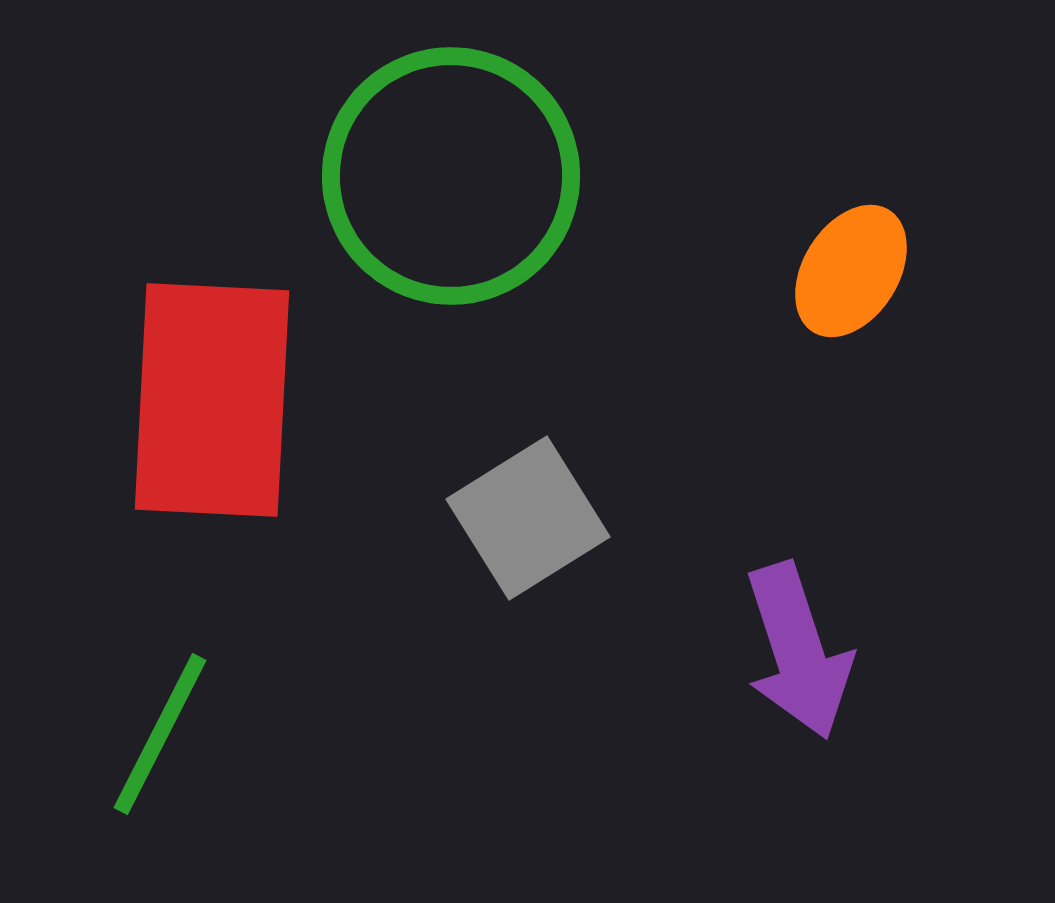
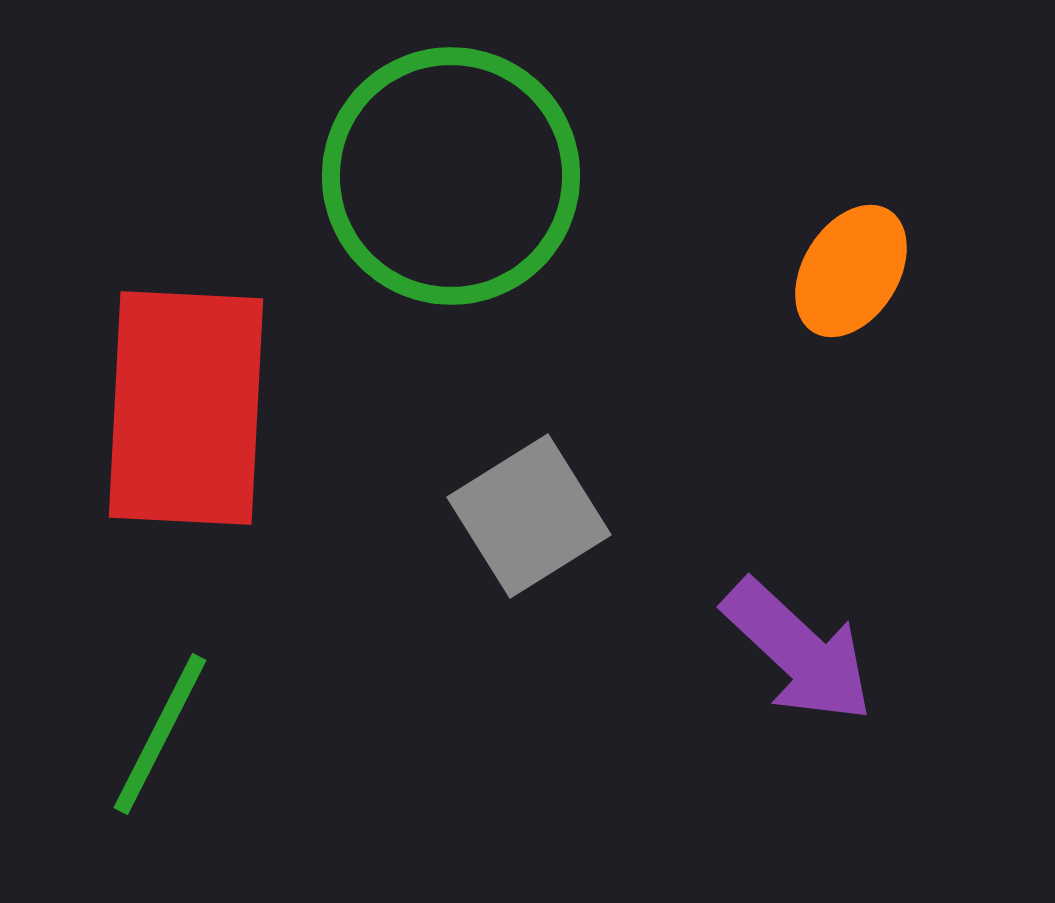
red rectangle: moved 26 px left, 8 px down
gray square: moved 1 px right, 2 px up
purple arrow: rotated 29 degrees counterclockwise
